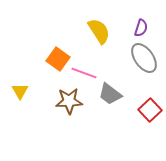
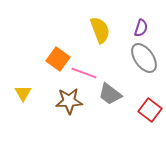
yellow semicircle: moved 1 px right, 1 px up; rotated 12 degrees clockwise
yellow triangle: moved 3 px right, 2 px down
red square: rotated 10 degrees counterclockwise
